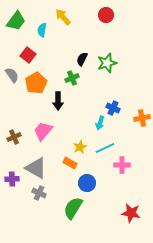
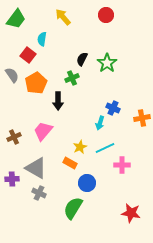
green trapezoid: moved 2 px up
cyan semicircle: moved 9 px down
green star: rotated 18 degrees counterclockwise
